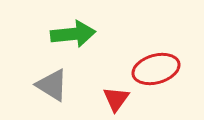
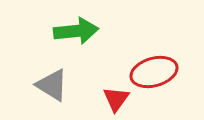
green arrow: moved 3 px right, 3 px up
red ellipse: moved 2 px left, 3 px down
